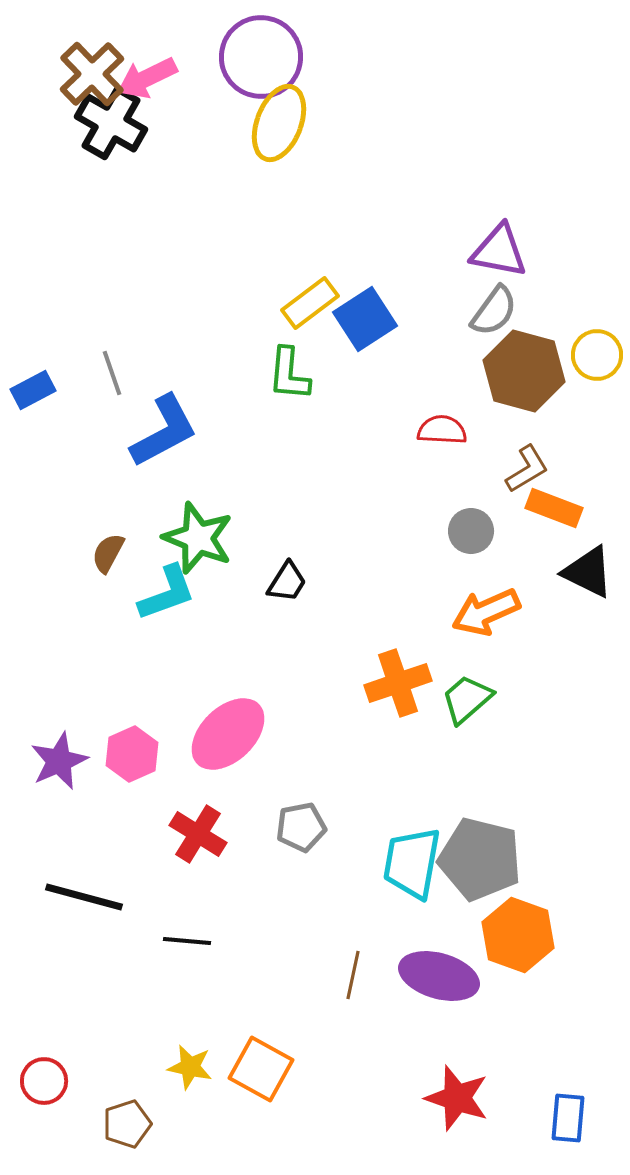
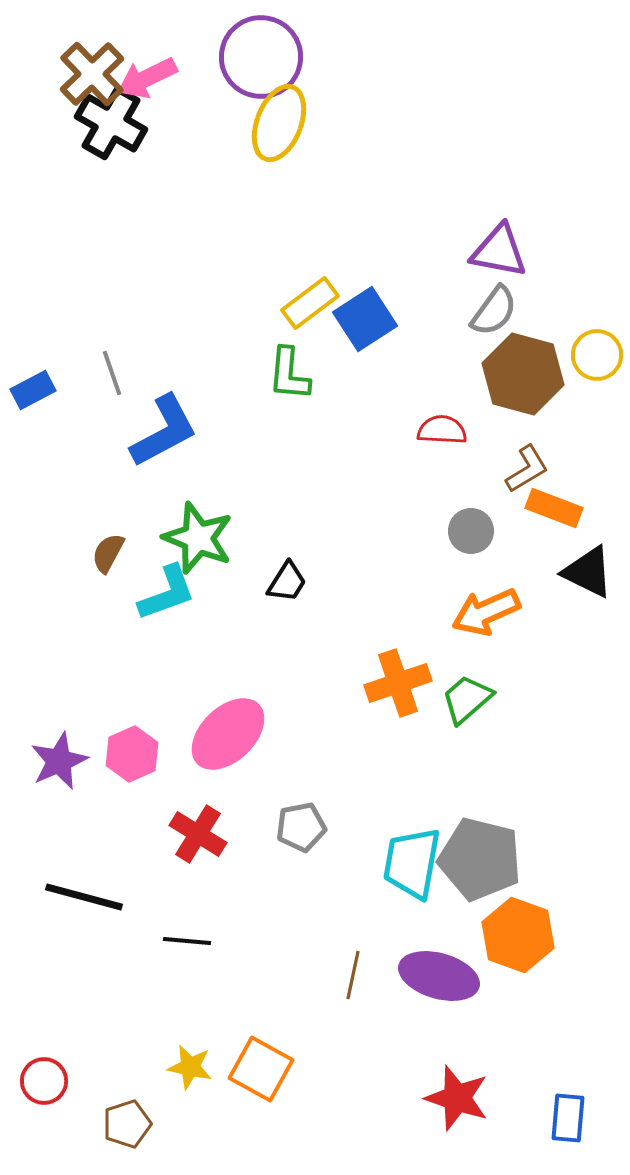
brown hexagon at (524, 371): moved 1 px left, 3 px down
